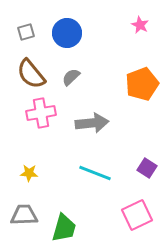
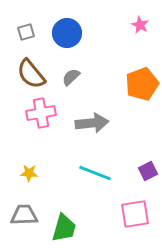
purple square: moved 1 px right, 3 px down; rotated 30 degrees clockwise
pink square: moved 2 px left, 1 px up; rotated 16 degrees clockwise
